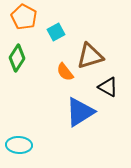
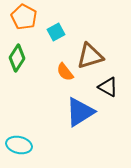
cyan ellipse: rotated 10 degrees clockwise
